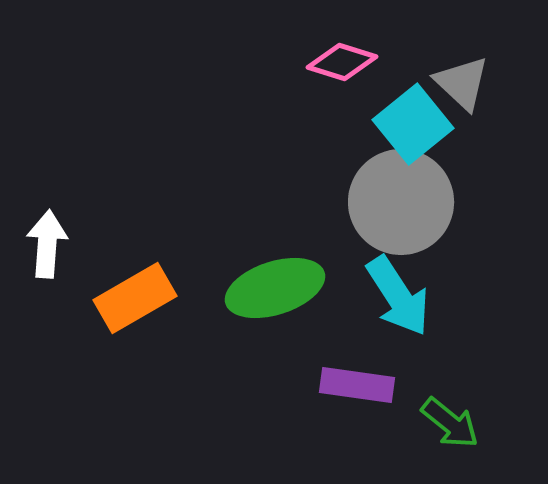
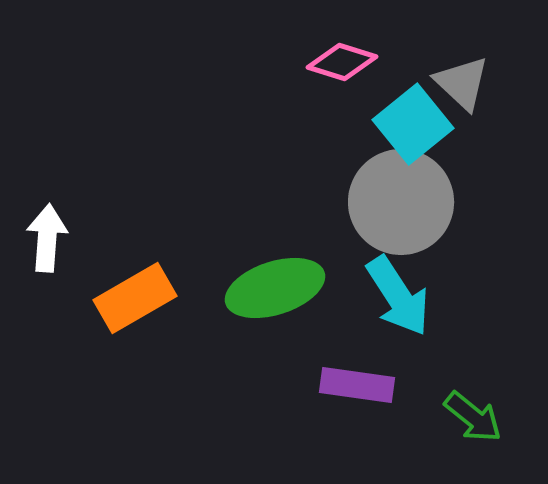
white arrow: moved 6 px up
green arrow: moved 23 px right, 6 px up
